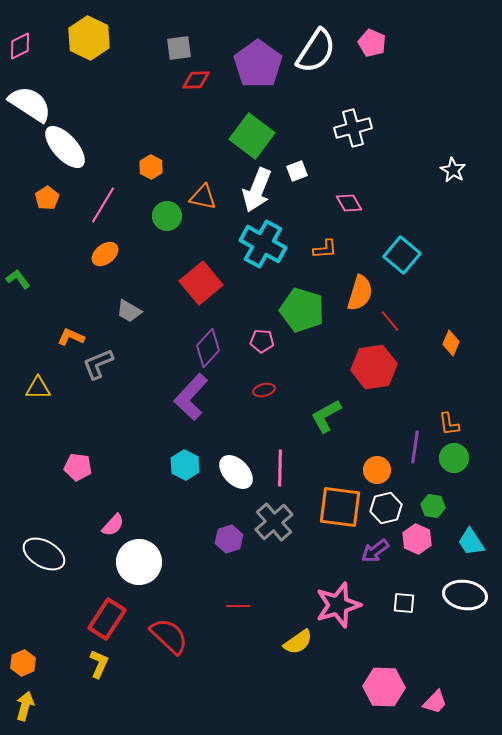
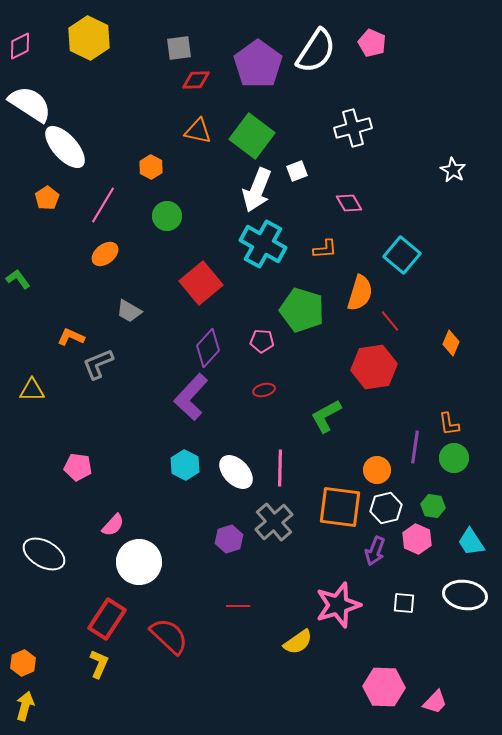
orange triangle at (203, 197): moved 5 px left, 66 px up
yellow triangle at (38, 388): moved 6 px left, 2 px down
purple arrow at (375, 551): rotated 32 degrees counterclockwise
